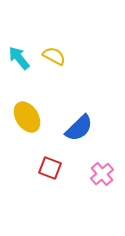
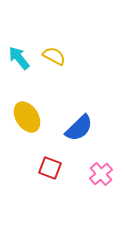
pink cross: moved 1 px left
